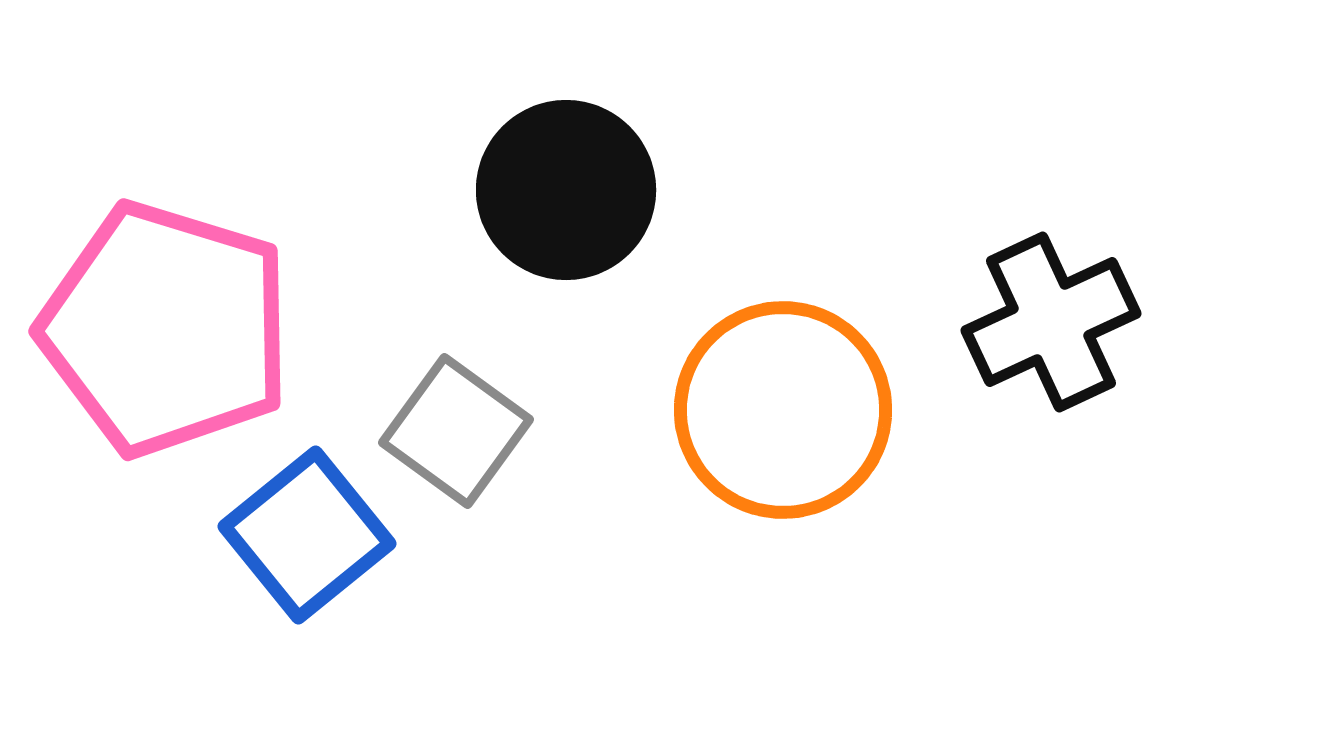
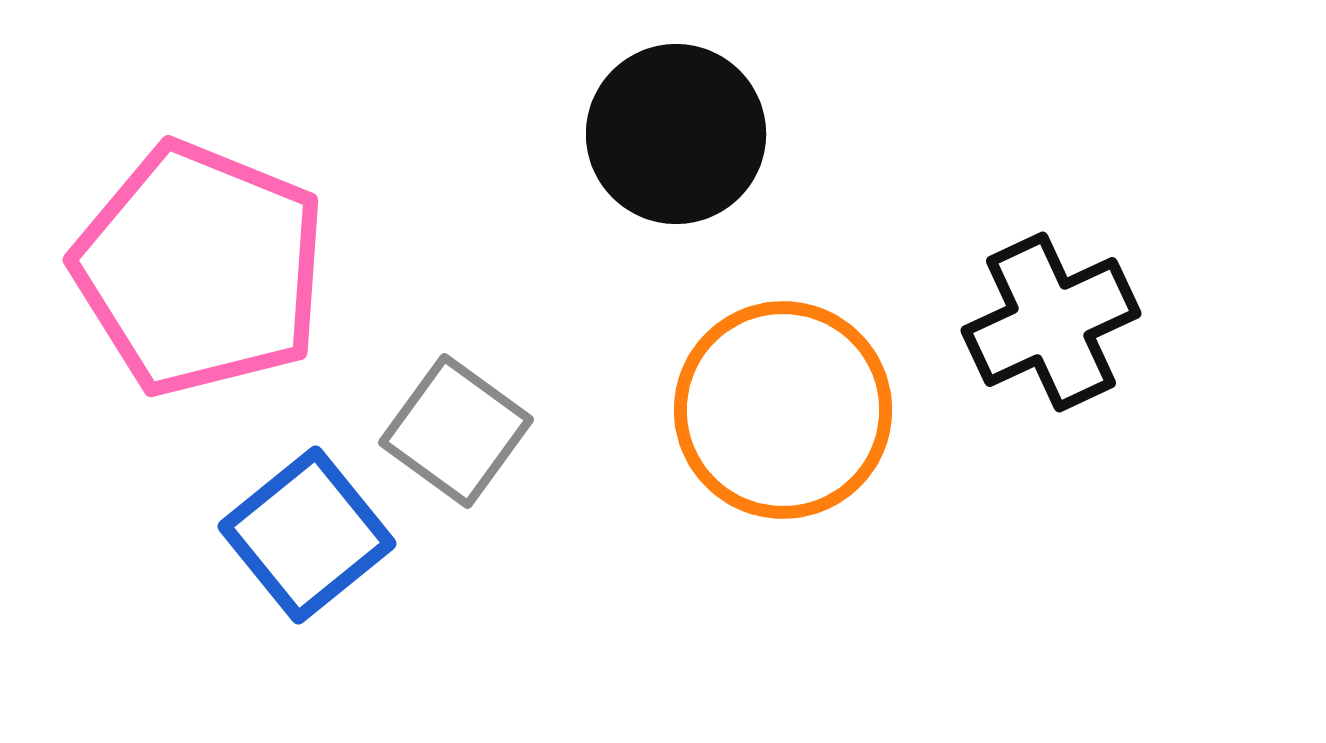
black circle: moved 110 px right, 56 px up
pink pentagon: moved 34 px right, 60 px up; rotated 5 degrees clockwise
